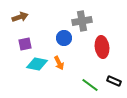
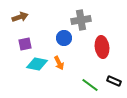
gray cross: moved 1 px left, 1 px up
